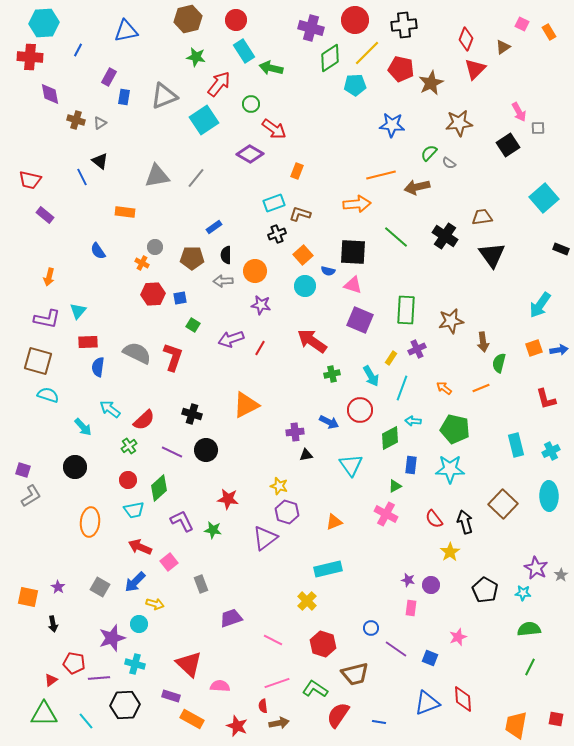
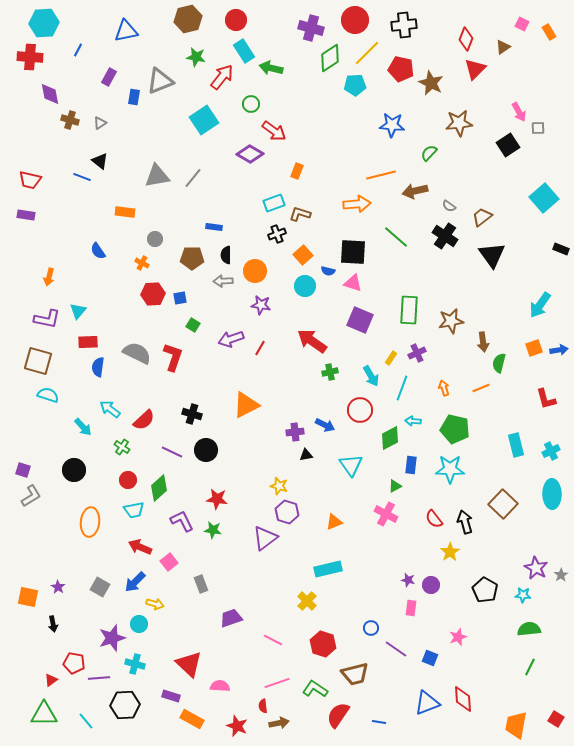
brown star at (431, 83): rotated 20 degrees counterclockwise
red arrow at (219, 84): moved 3 px right, 7 px up
gray triangle at (164, 96): moved 4 px left, 15 px up
blue rectangle at (124, 97): moved 10 px right
brown cross at (76, 120): moved 6 px left
red arrow at (274, 129): moved 2 px down
gray semicircle at (449, 163): moved 43 px down
blue line at (82, 177): rotated 42 degrees counterclockwise
gray line at (196, 178): moved 3 px left
brown arrow at (417, 187): moved 2 px left, 4 px down
purple rectangle at (45, 215): moved 19 px left; rotated 30 degrees counterclockwise
brown trapezoid at (482, 217): rotated 30 degrees counterclockwise
blue rectangle at (214, 227): rotated 42 degrees clockwise
gray circle at (155, 247): moved 8 px up
pink triangle at (353, 285): moved 2 px up
green rectangle at (406, 310): moved 3 px right
purple cross at (417, 349): moved 4 px down
green cross at (332, 374): moved 2 px left, 2 px up
orange arrow at (444, 388): rotated 35 degrees clockwise
blue arrow at (329, 422): moved 4 px left, 3 px down
green cross at (129, 446): moved 7 px left, 1 px down; rotated 21 degrees counterclockwise
black circle at (75, 467): moved 1 px left, 3 px down
cyan ellipse at (549, 496): moved 3 px right, 2 px up
red star at (228, 499): moved 11 px left
cyan star at (523, 593): moved 2 px down
red square at (556, 719): rotated 21 degrees clockwise
